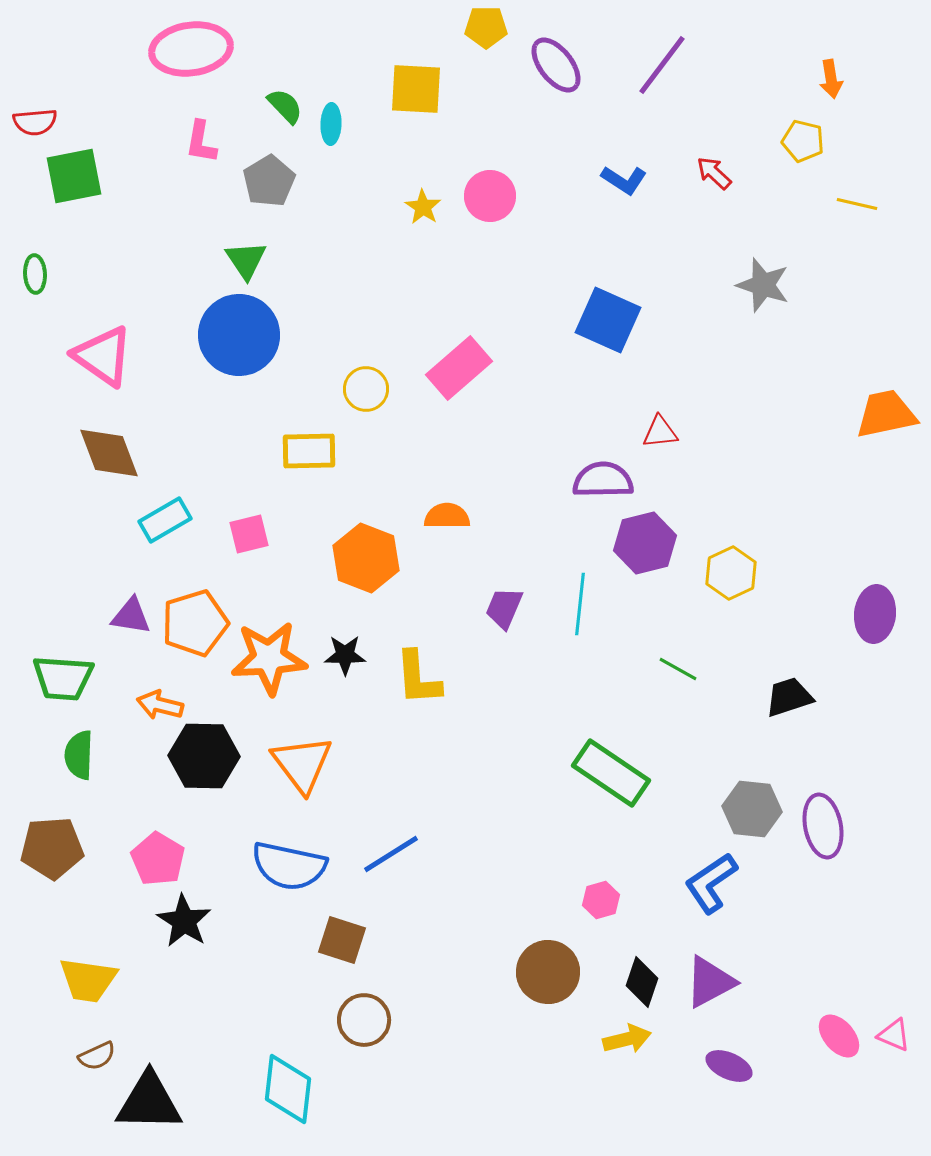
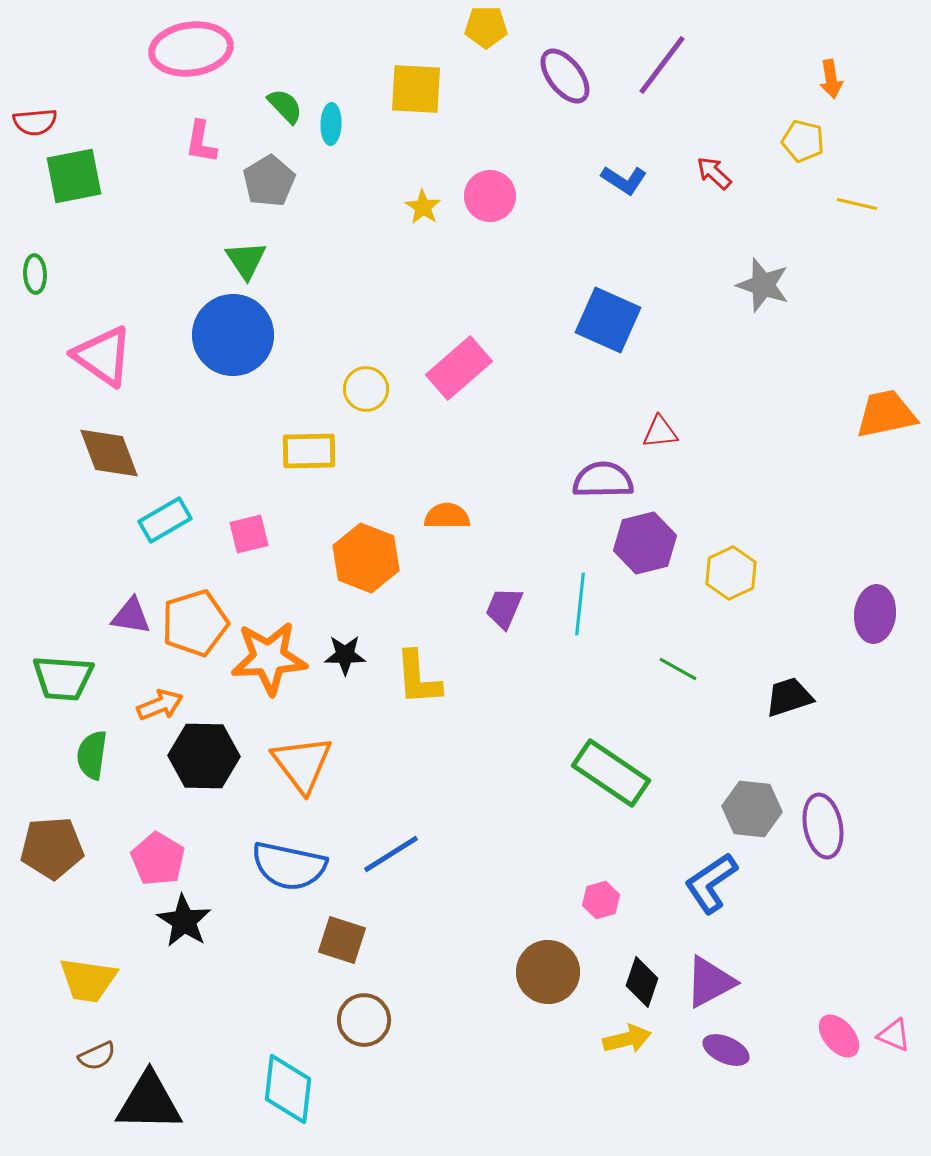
purple ellipse at (556, 65): moved 9 px right, 11 px down
blue circle at (239, 335): moved 6 px left
orange arrow at (160, 705): rotated 144 degrees clockwise
green semicircle at (79, 755): moved 13 px right; rotated 6 degrees clockwise
purple ellipse at (729, 1066): moved 3 px left, 16 px up
